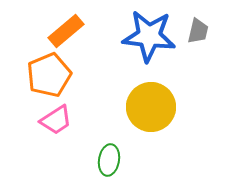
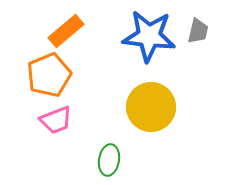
pink trapezoid: rotated 12 degrees clockwise
